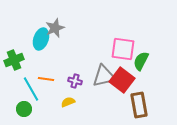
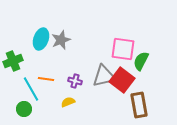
gray star: moved 6 px right, 12 px down
green cross: moved 1 px left, 1 px down
